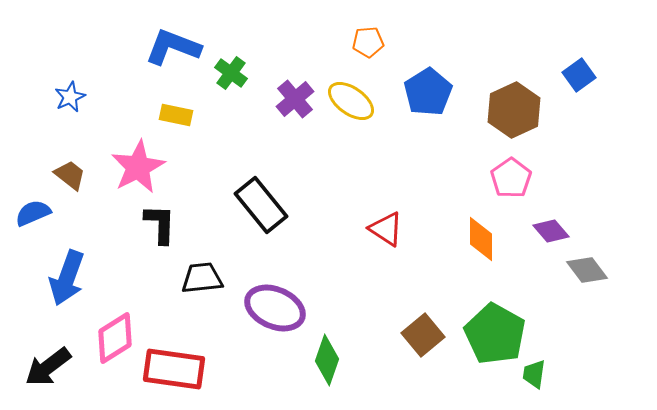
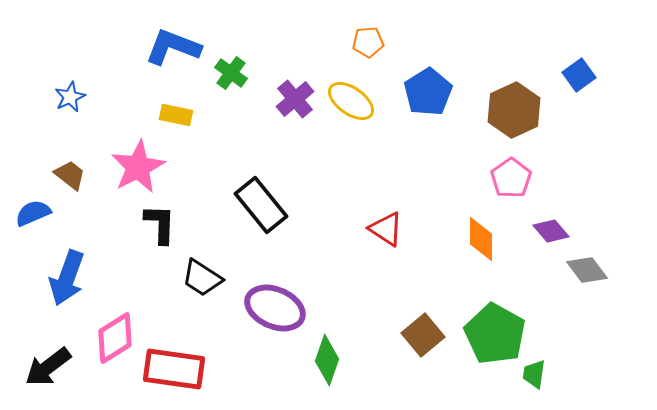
black trapezoid: rotated 141 degrees counterclockwise
